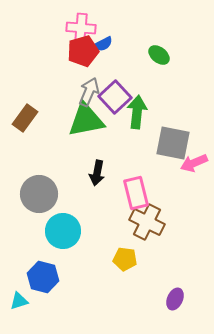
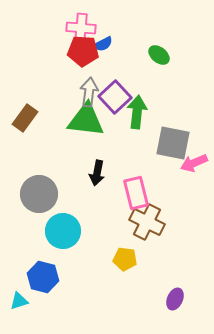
red pentagon: rotated 20 degrees clockwise
gray arrow: rotated 16 degrees counterclockwise
green triangle: rotated 18 degrees clockwise
